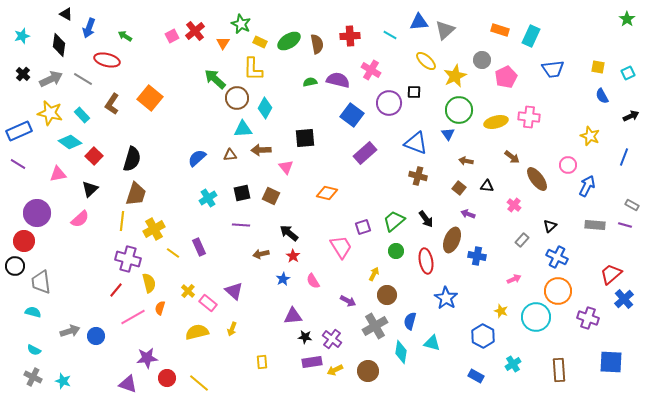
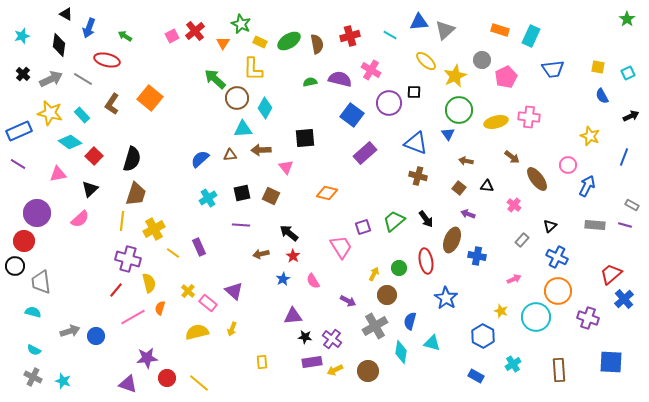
red cross at (350, 36): rotated 12 degrees counterclockwise
purple semicircle at (338, 80): moved 2 px right, 1 px up
blue semicircle at (197, 158): moved 3 px right, 1 px down
green circle at (396, 251): moved 3 px right, 17 px down
